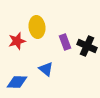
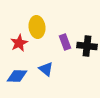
red star: moved 2 px right, 2 px down; rotated 12 degrees counterclockwise
black cross: rotated 18 degrees counterclockwise
blue diamond: moved 6 px up
